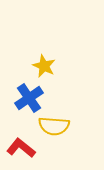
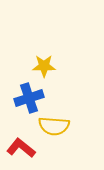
yellow star: rotated 25 degrees counterclockwise
blue cross: rotated 16 degrees clockwise
